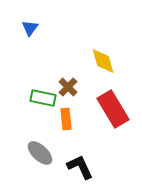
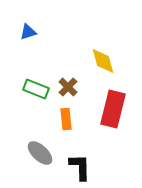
blue triangle: moved 2 px left, 4 px down; rotated 36 degrees clockwise
green rectangle: moved 7 px left, 9 px up; rotated 10 degrees clockwise
red rectangle: rotated 45 degrees clockwise
black L-shape: rotated 24 degrees clockwise
